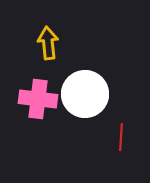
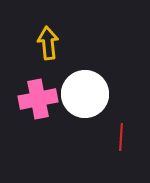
pink cross: rotated 18 degrees counterclockwise
